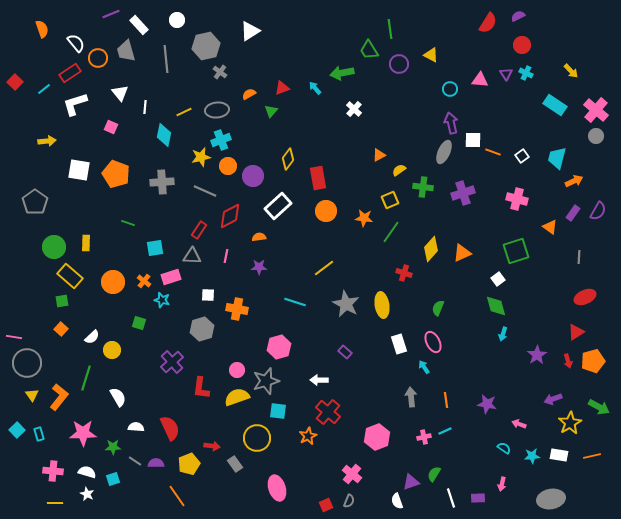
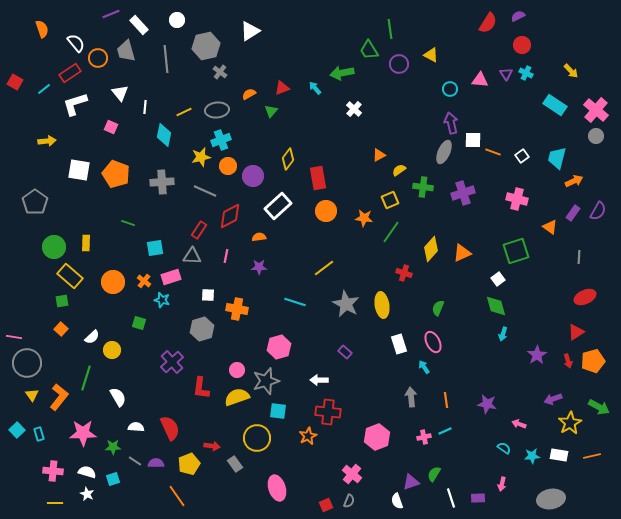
red square at (15, 82): rotated 14 degrees counterclockwise
red cross at (328, 412): rotated 35 degrees counterclockwise
